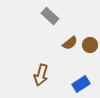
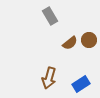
gray rectangle: rotated 18 degrees clockwise
brown circle: moved 1 px left, 5 px up
brown arrow: moved 8 px right, 3 px down
